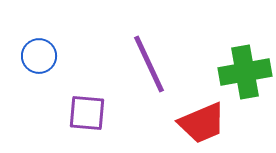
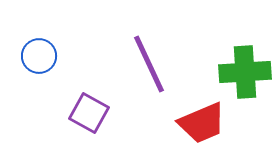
green cross: rotated 6 degrees clockwise
purple square: moved 2 px right; rotated 24 degrees clockwise
